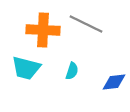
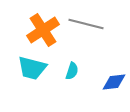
gray line: rotated 12 degrees counterclockwise
orange cross: rotated 36 degrees counterclockwise
cyan trapezoid: moved 6 px right
